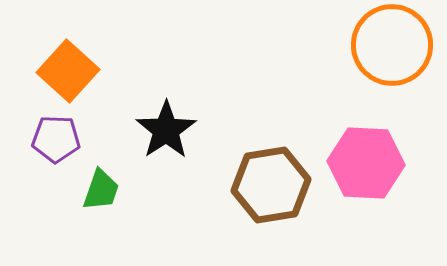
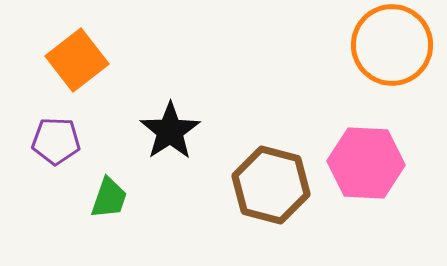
orange square: moved 9 px right, 11 px up; rotated 10 degrees clockwise
black star: moved 4 px right, 1 px down
purple pentagon: moved 2 px down
brown hexagon: rotated 24 degrees clockwise
green trapezoid: moved 8 px right, 8 px down
